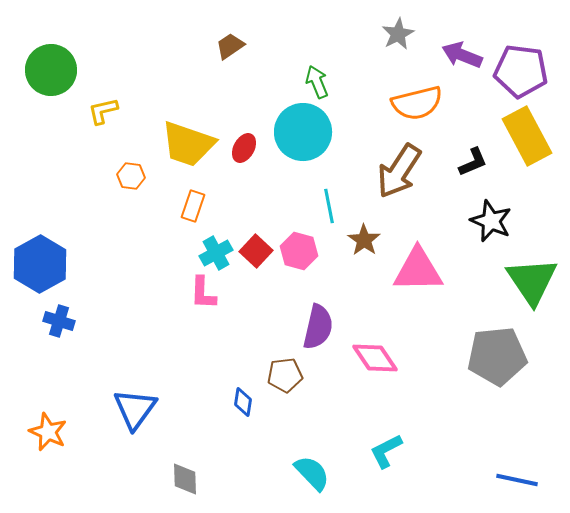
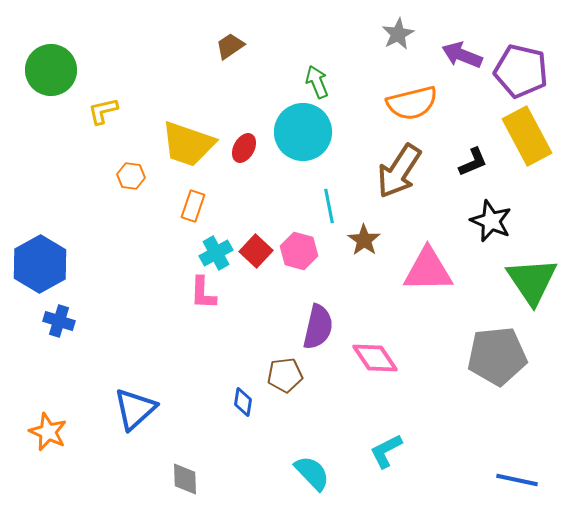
purple pentagon: rotated 6 degrees clockwise
orange semicircle: moved 5 px left
pink triangle: moved 10 px right
blue triangle: rotated 12 degrees clockwise
